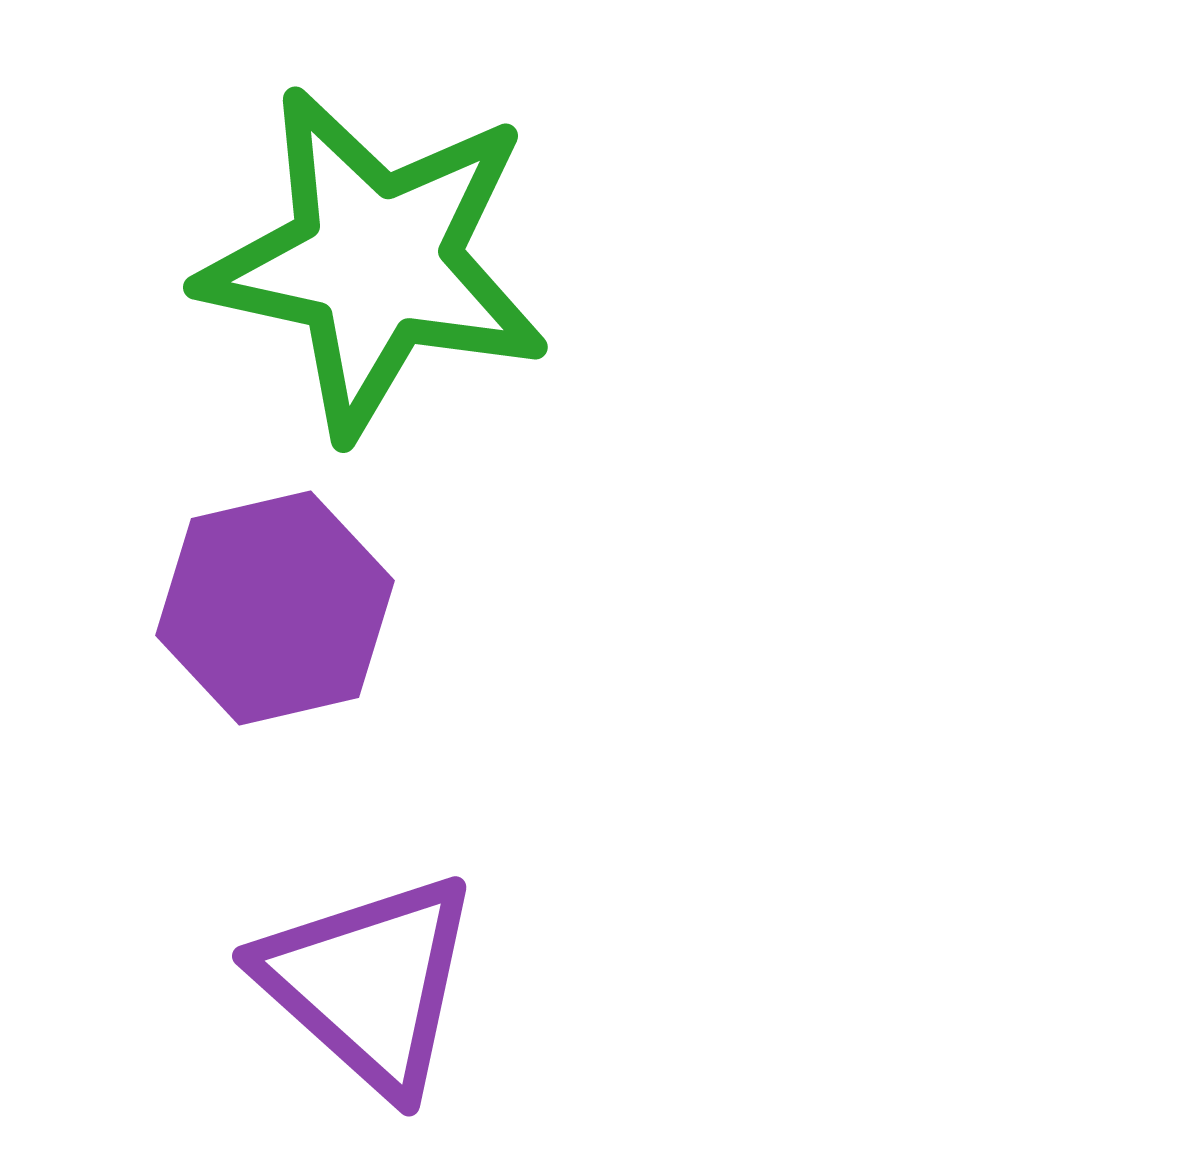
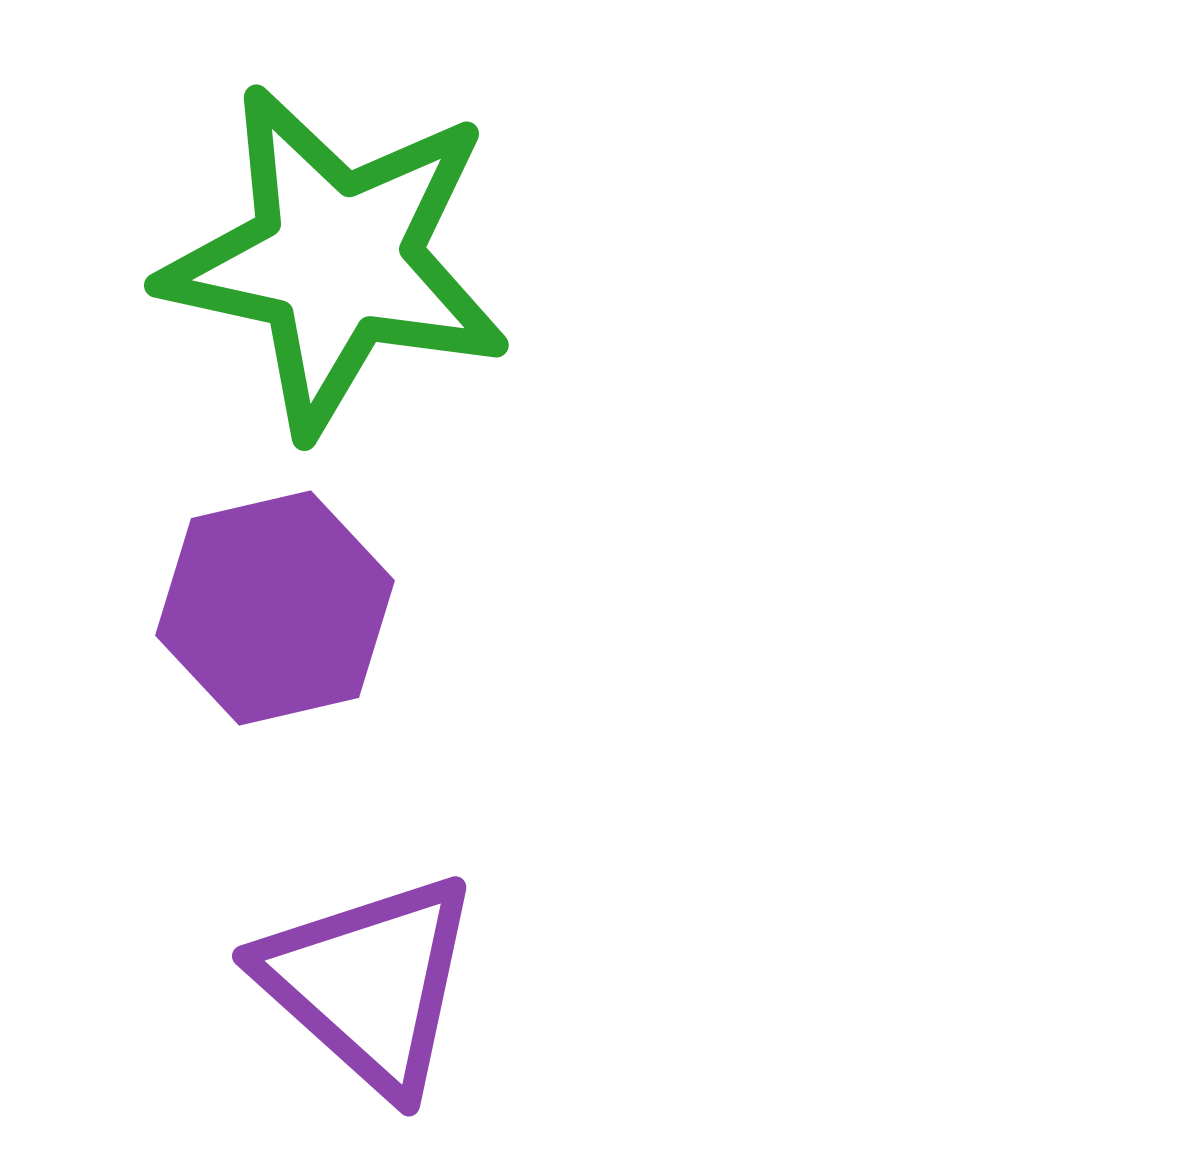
green star: moved 39 px left, 2 px up
